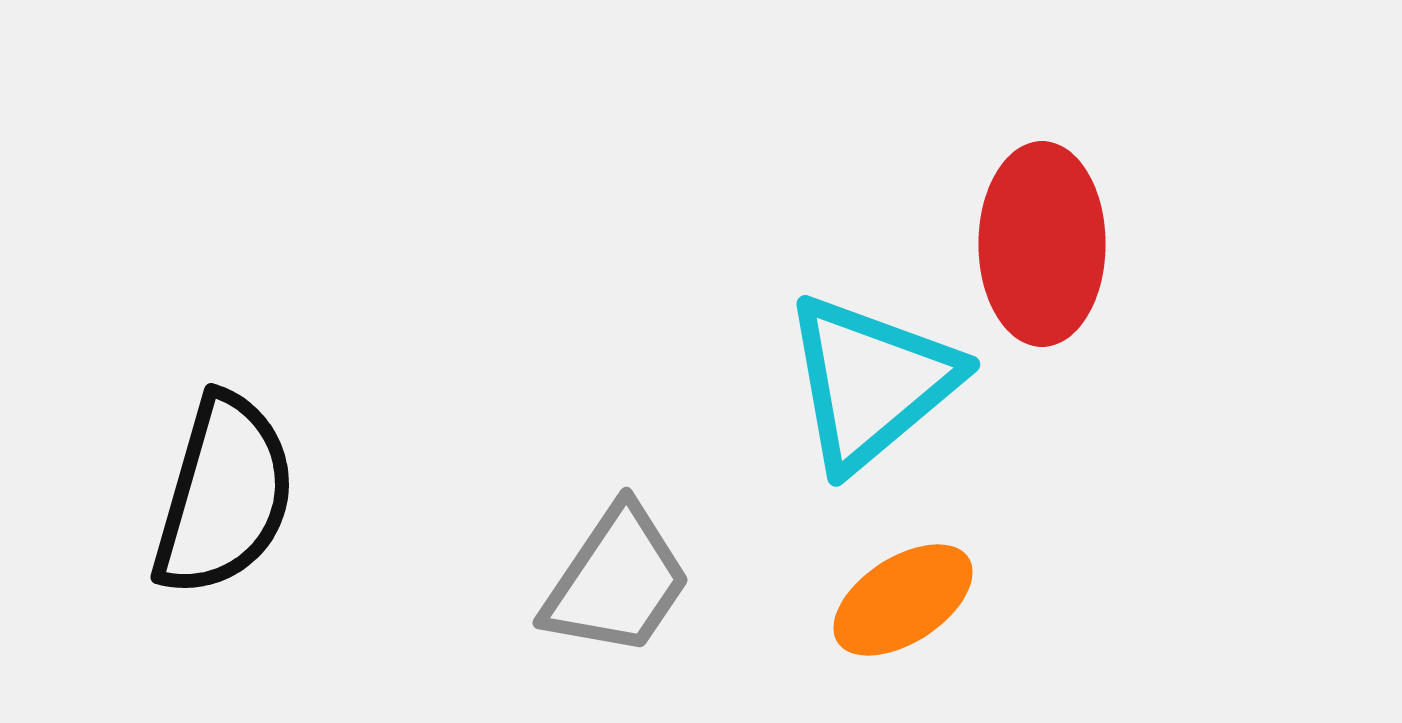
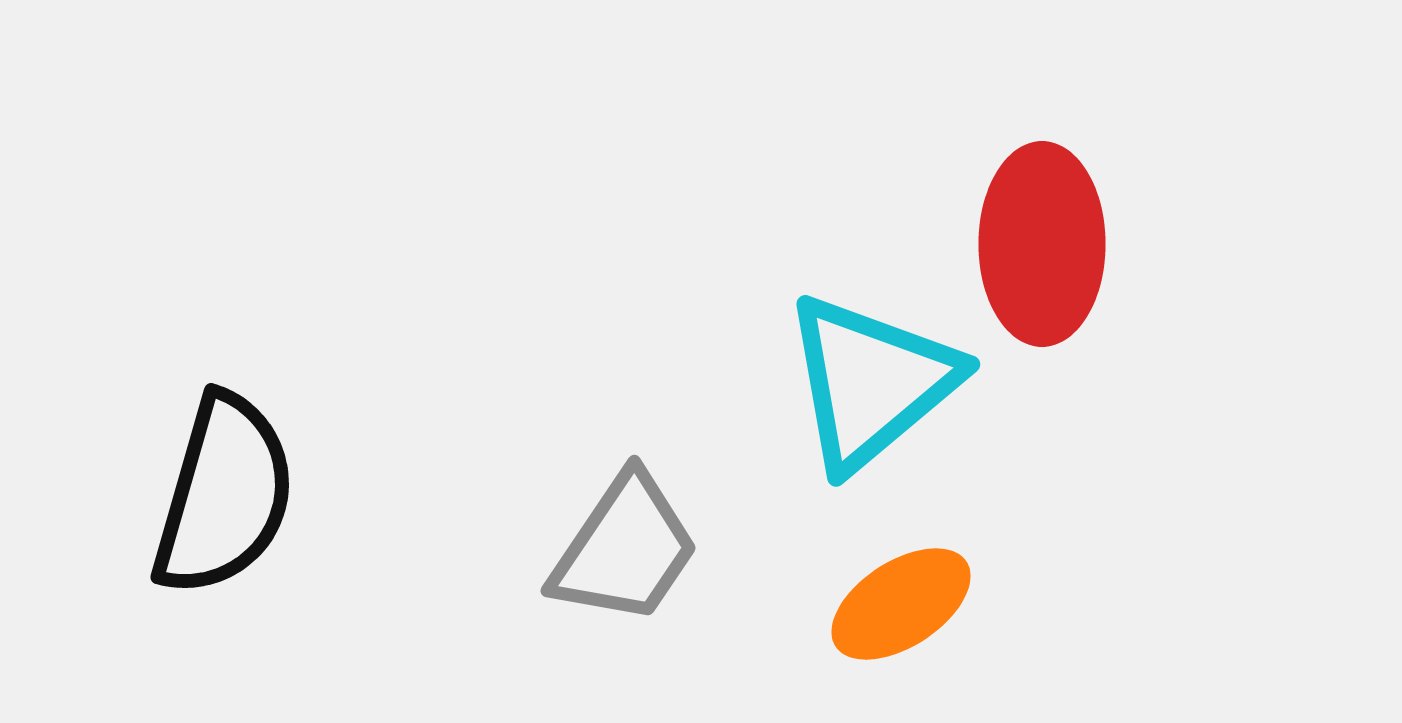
gray trapezoid: moved 8 px right, 32 px up
orange ellipse: moved 2 px left, 4 px down
